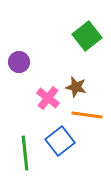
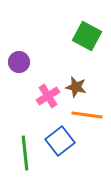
green square: rotated 24 degrees counterclockwise
pink cross: moved 2 px up; rotated 20 degrees clockwise
